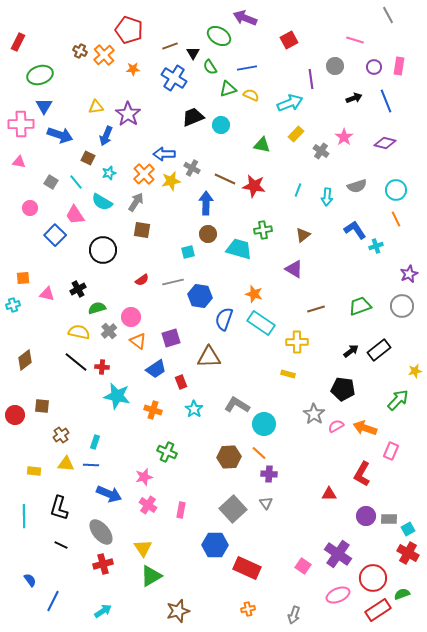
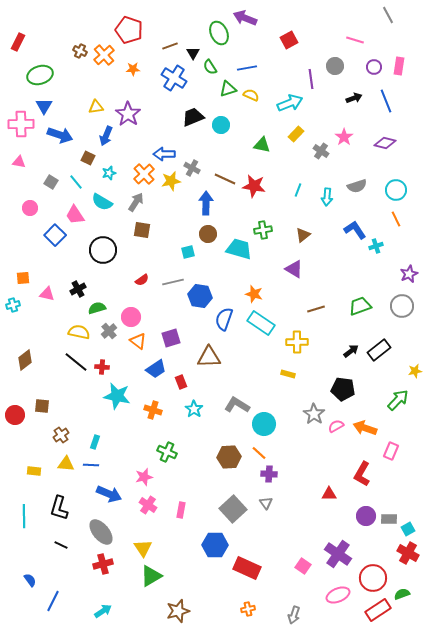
green ellipse at (219, 36): moved 3 px up; rotated 35 degrees clockwise
